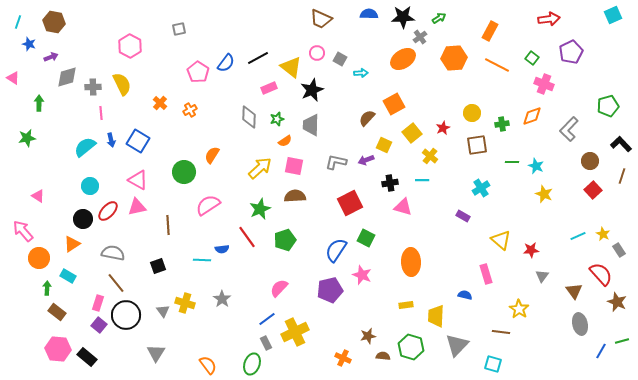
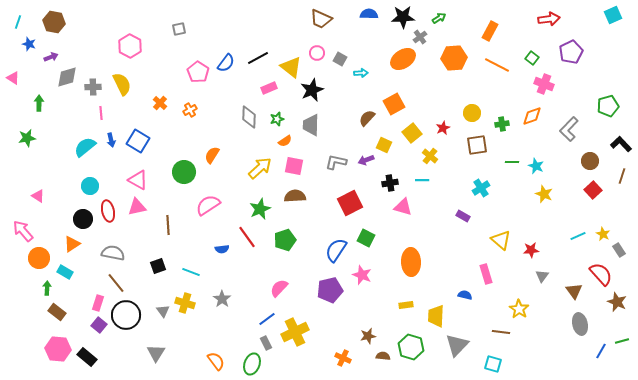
red ellipse at (108, 211): rotated 55 degrees counterclockwise
cyan line at (202, 260): moved 11 px left, 12 px down; rotated 18 degrees clockwise
cyan rectangle at (68, 276): moved 3 px left, 4 px up
orange semicircle at (208, 365): moved 8 px right, 4 px up
